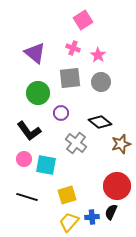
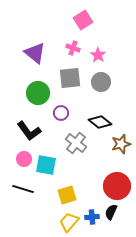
black line: moved 4 px left, 8 px up
